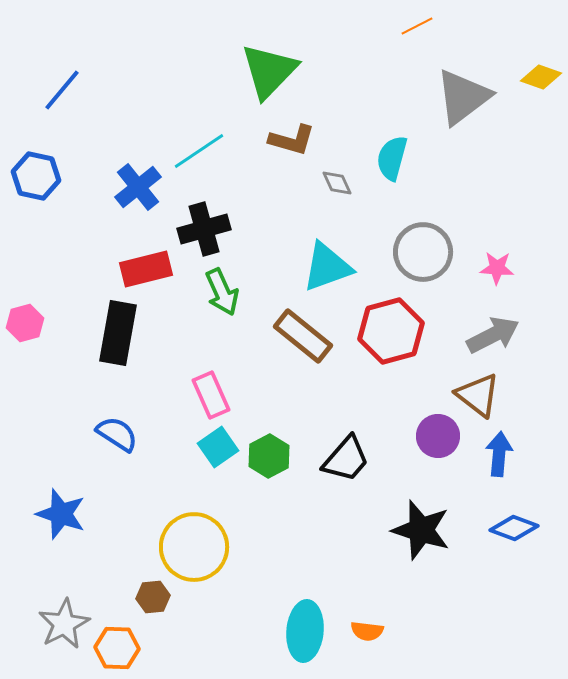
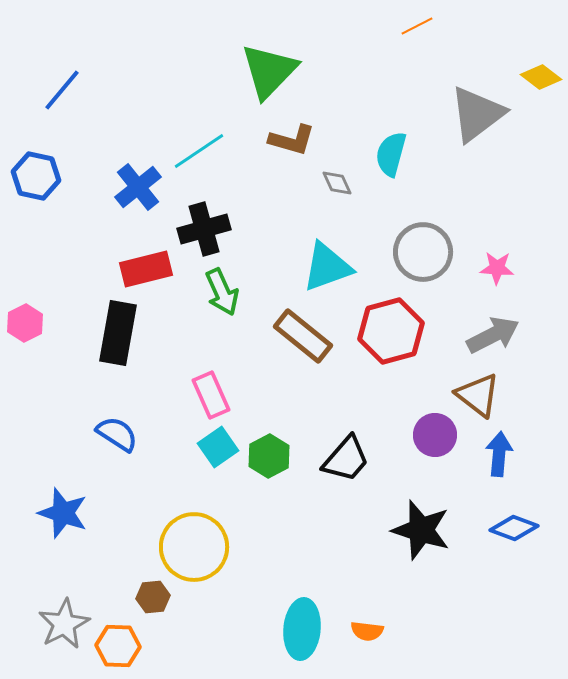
yellow diamond: rotated 18 degrees clockwise
gray triangle: moved 14 px right, 17 px down
cyan semicircle: moved 1 px left, 4 px up
pink hexagon: rotated 12 degrees counterclockwise
purple circle: moved 3 px left, 1 px up
blue star: moved 2 px right, 1 px up
cyan ellipse: moved 3 px left, 2 px up
orange hexagon: moved 1 px right, 2 px up
